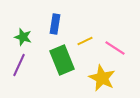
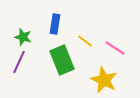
yellow line: rotated 63 degrees clockwise
purple line: moved 3 px up
yellow star: moved 2 px right, 2 px down
